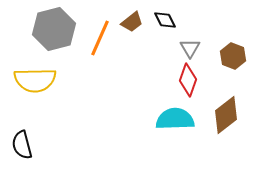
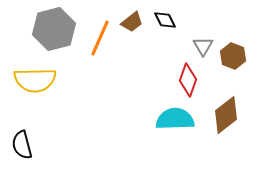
gray triangle: moved 13 px right, 2 px up
